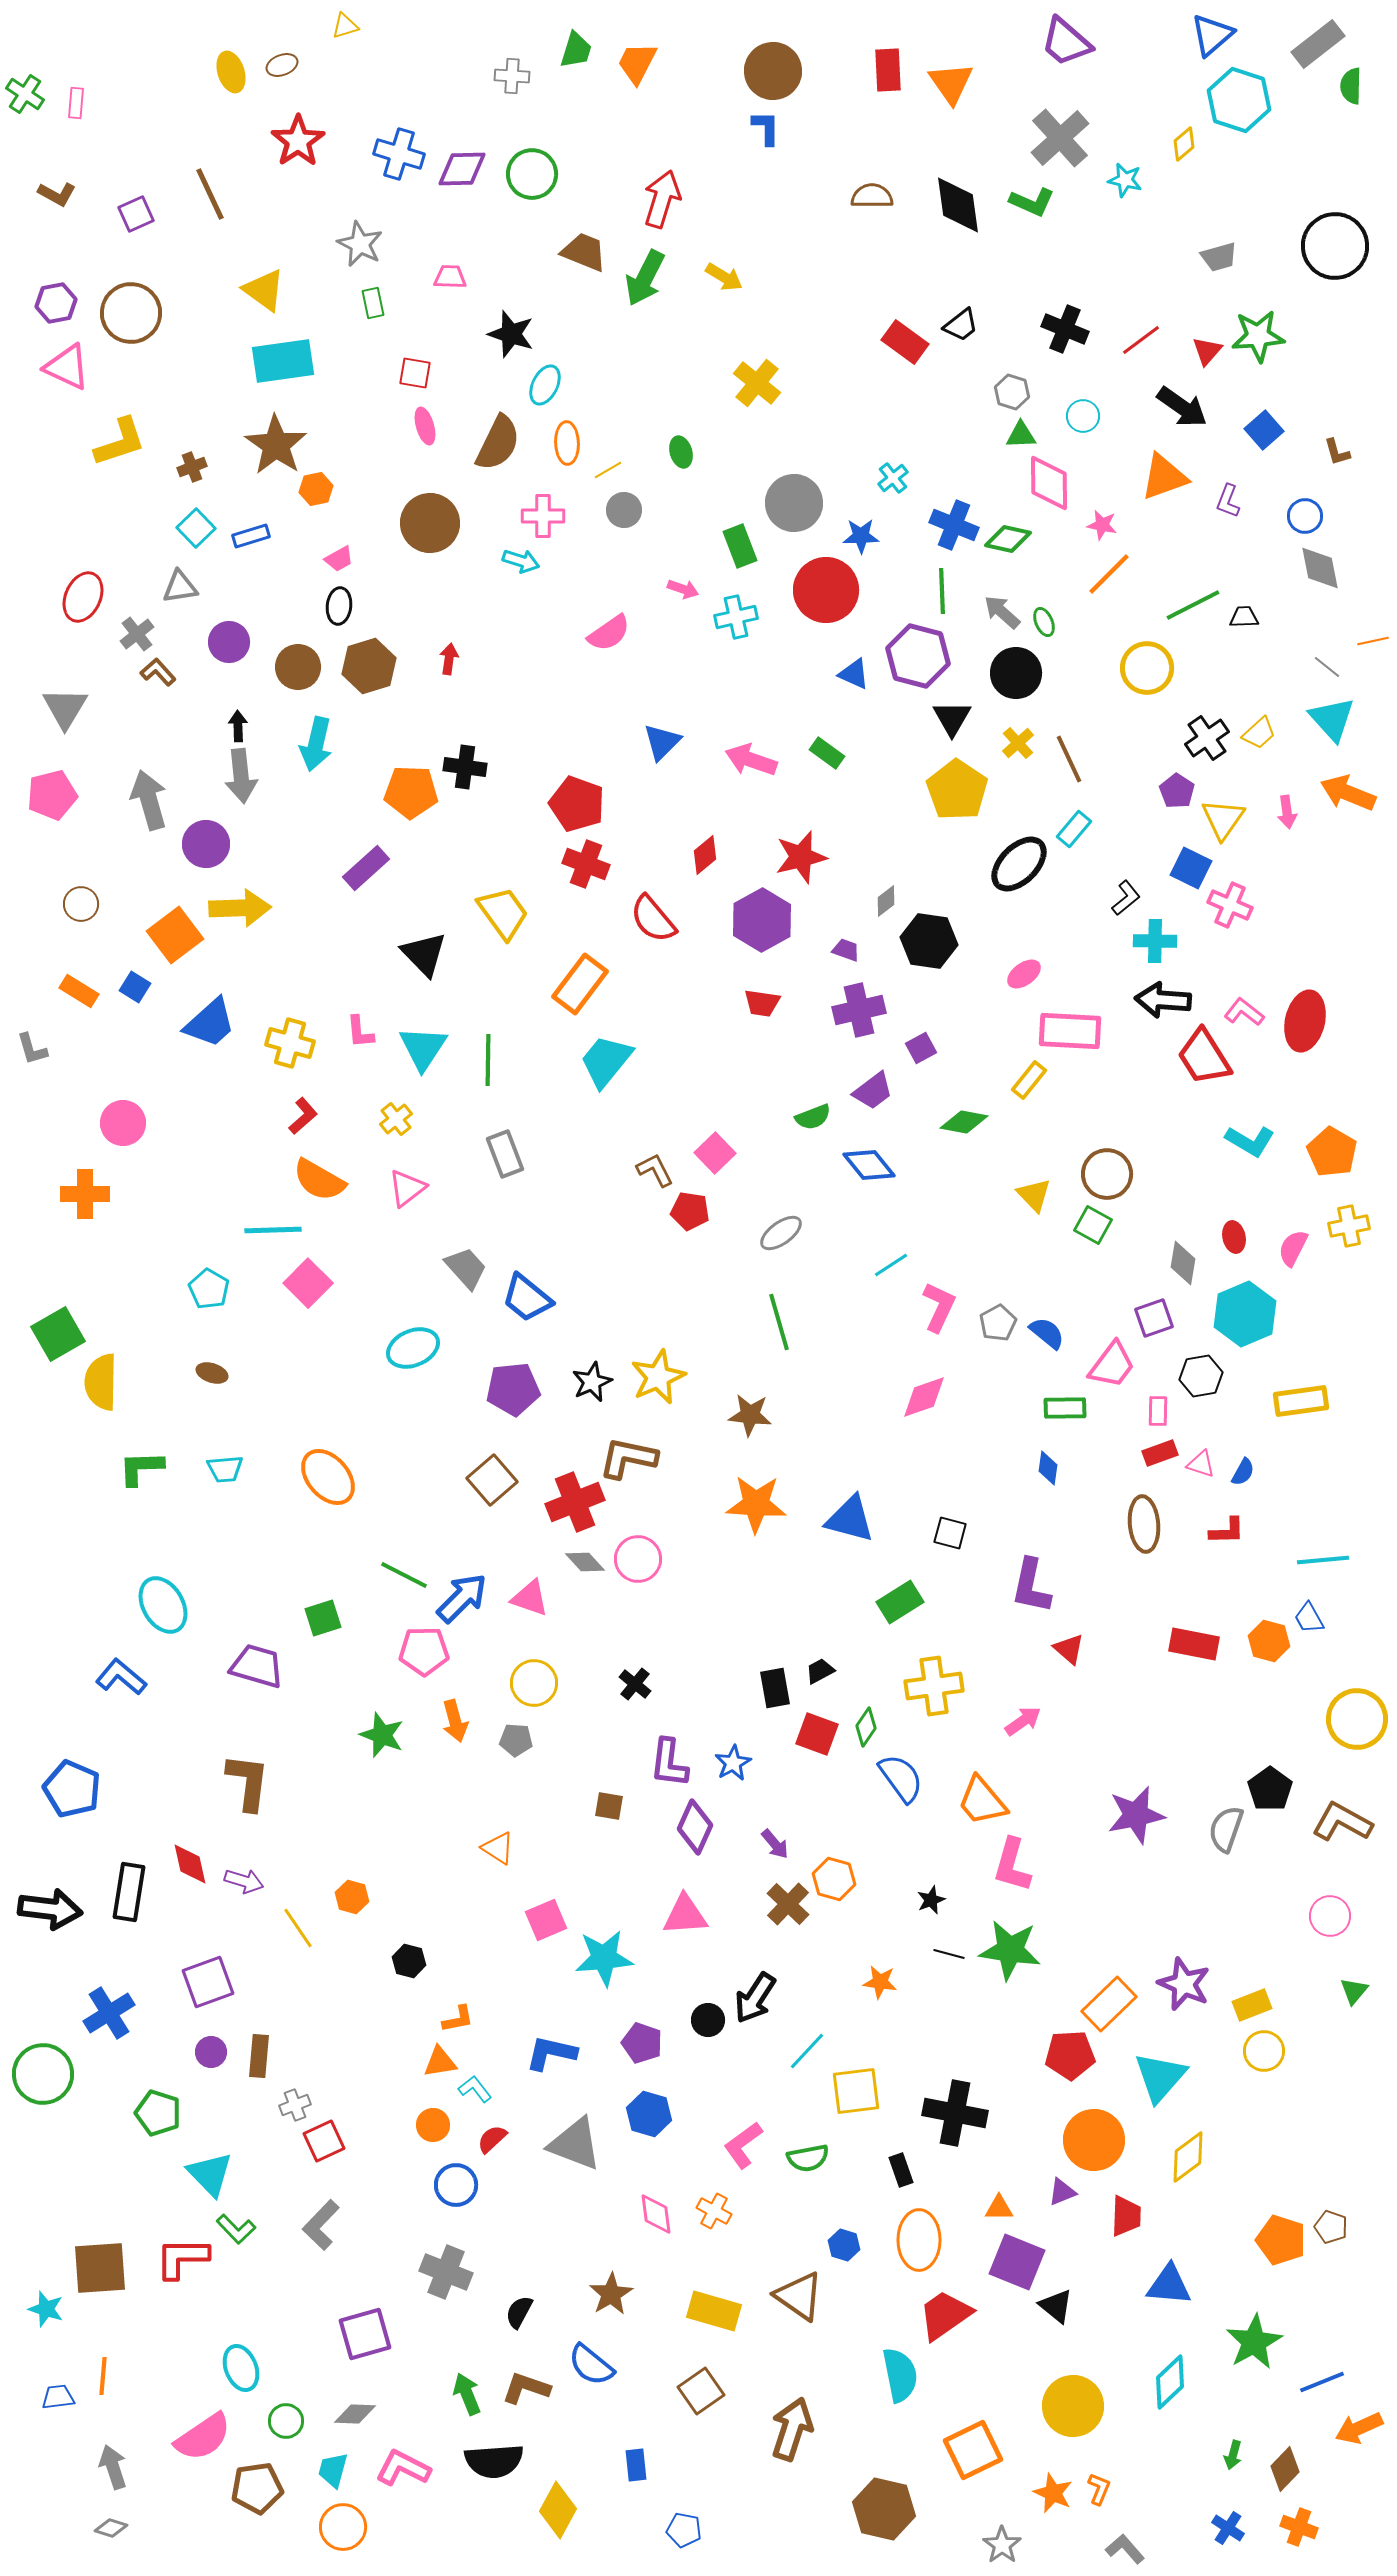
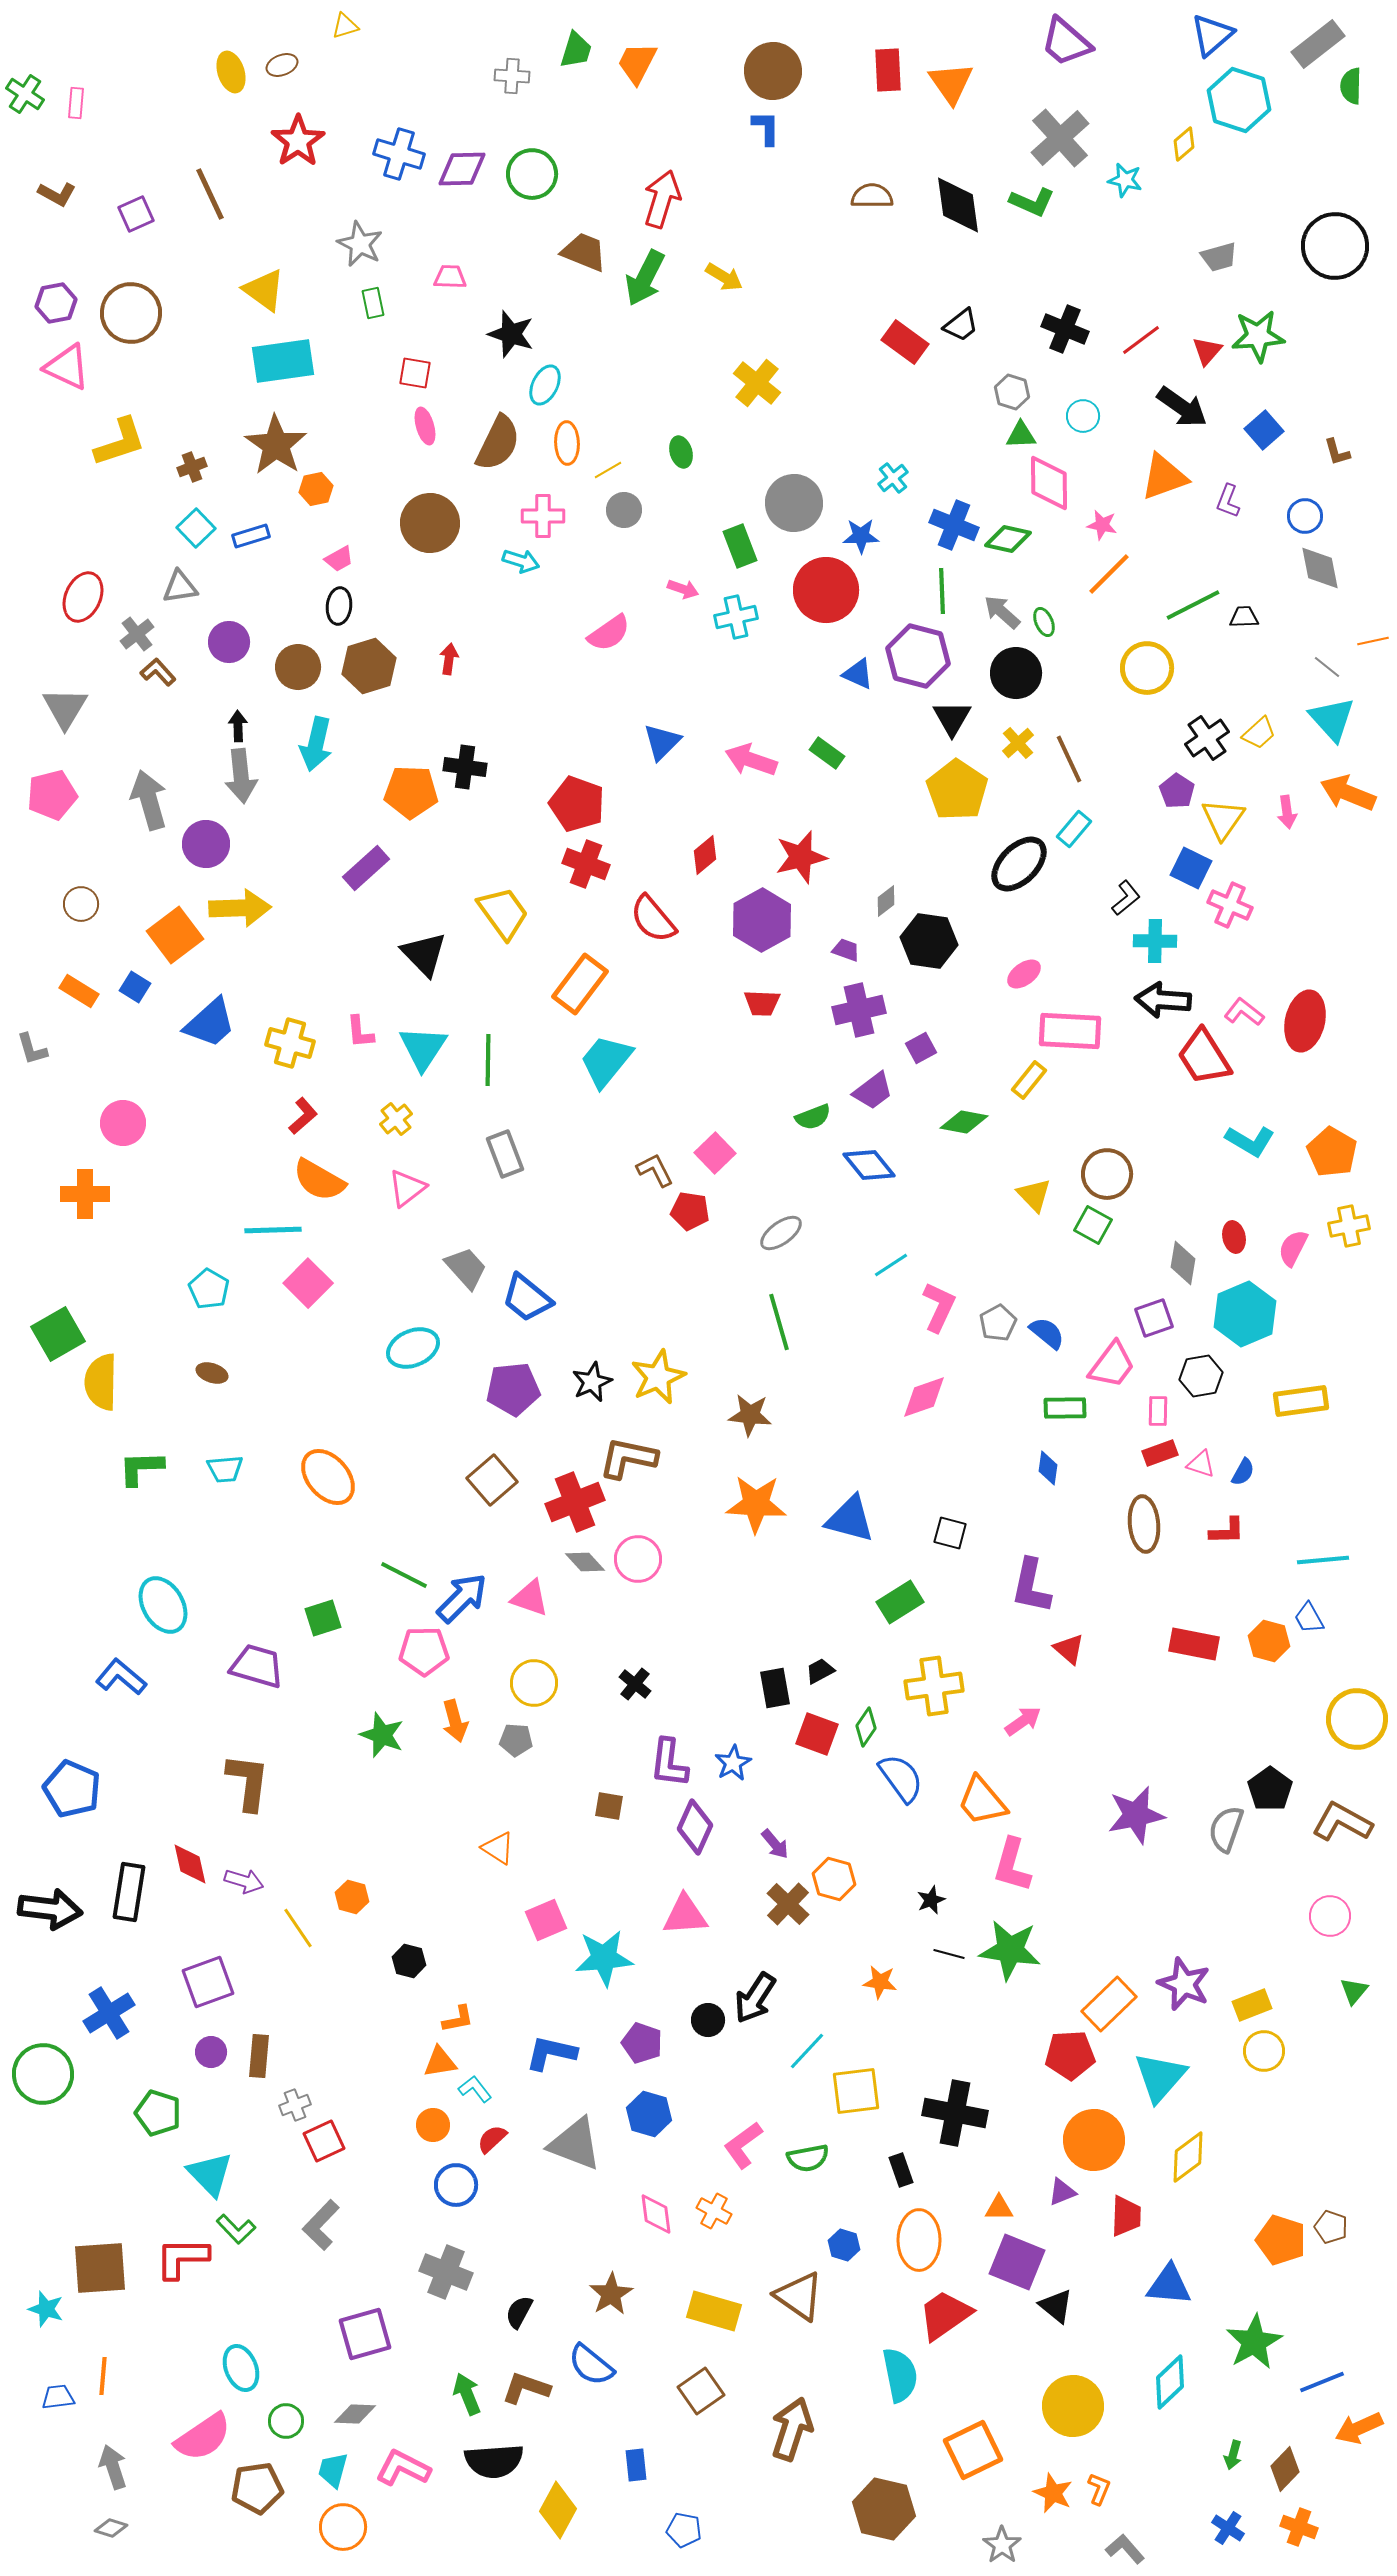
blue triangle at (854, 674): moved 4 px right
red trapezoid at (762, 1003): rotated 6 degrees counterclockwise
